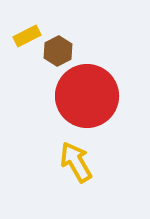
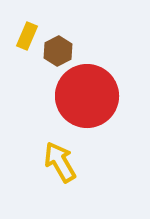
yellow rectangle: rotated 40 degrees counterclockwise
yellow arrow: moved 16 px left
